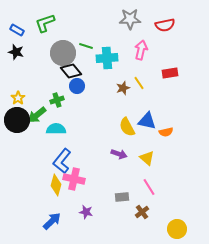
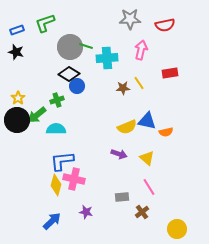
blue rectangle: rotated 48 degrees counterclockwise
gray circle: moved 7 px right, 6 px up
black diamond: moved 2 px left, 3 px down; rotated 20 degrees counterclockwise
brown star: rotated 16 degrees clockwise
yellow semicircle: rotated 84 degrees counterclockwise
blue L-shape: rotated 45 degrees clockwise
